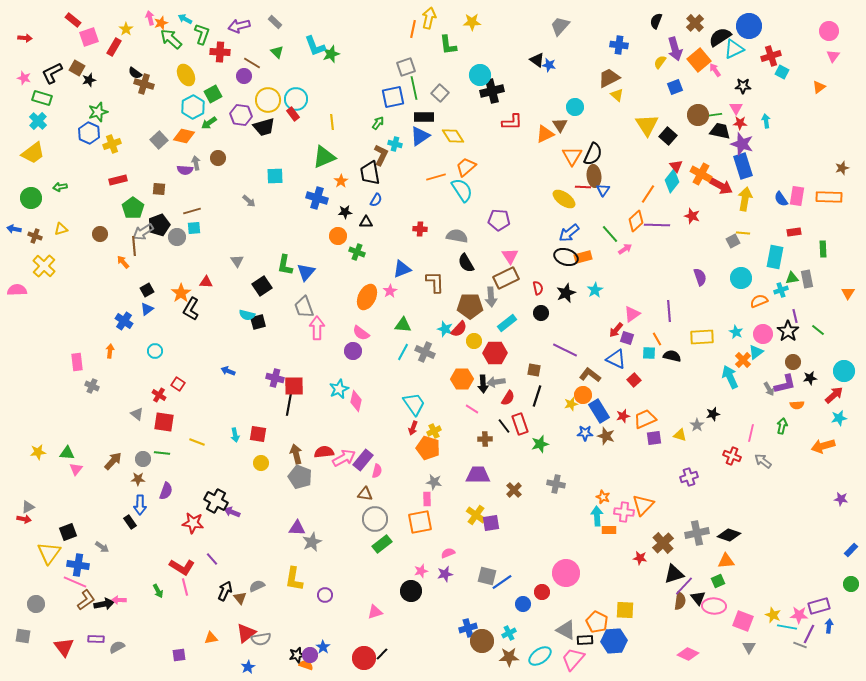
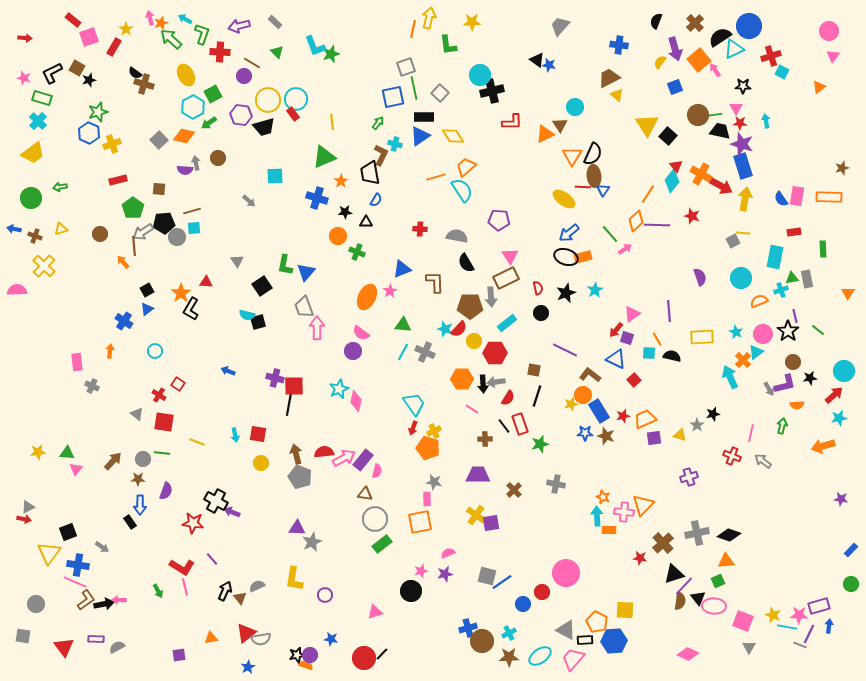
black pentagon at (159, 225): moved 5 px right, 2 px up; rotated 15 degrees clockwise
blue star at (323, 647): moved 8 px right, 8 px up; rotated 24 degrees counterclockwise
